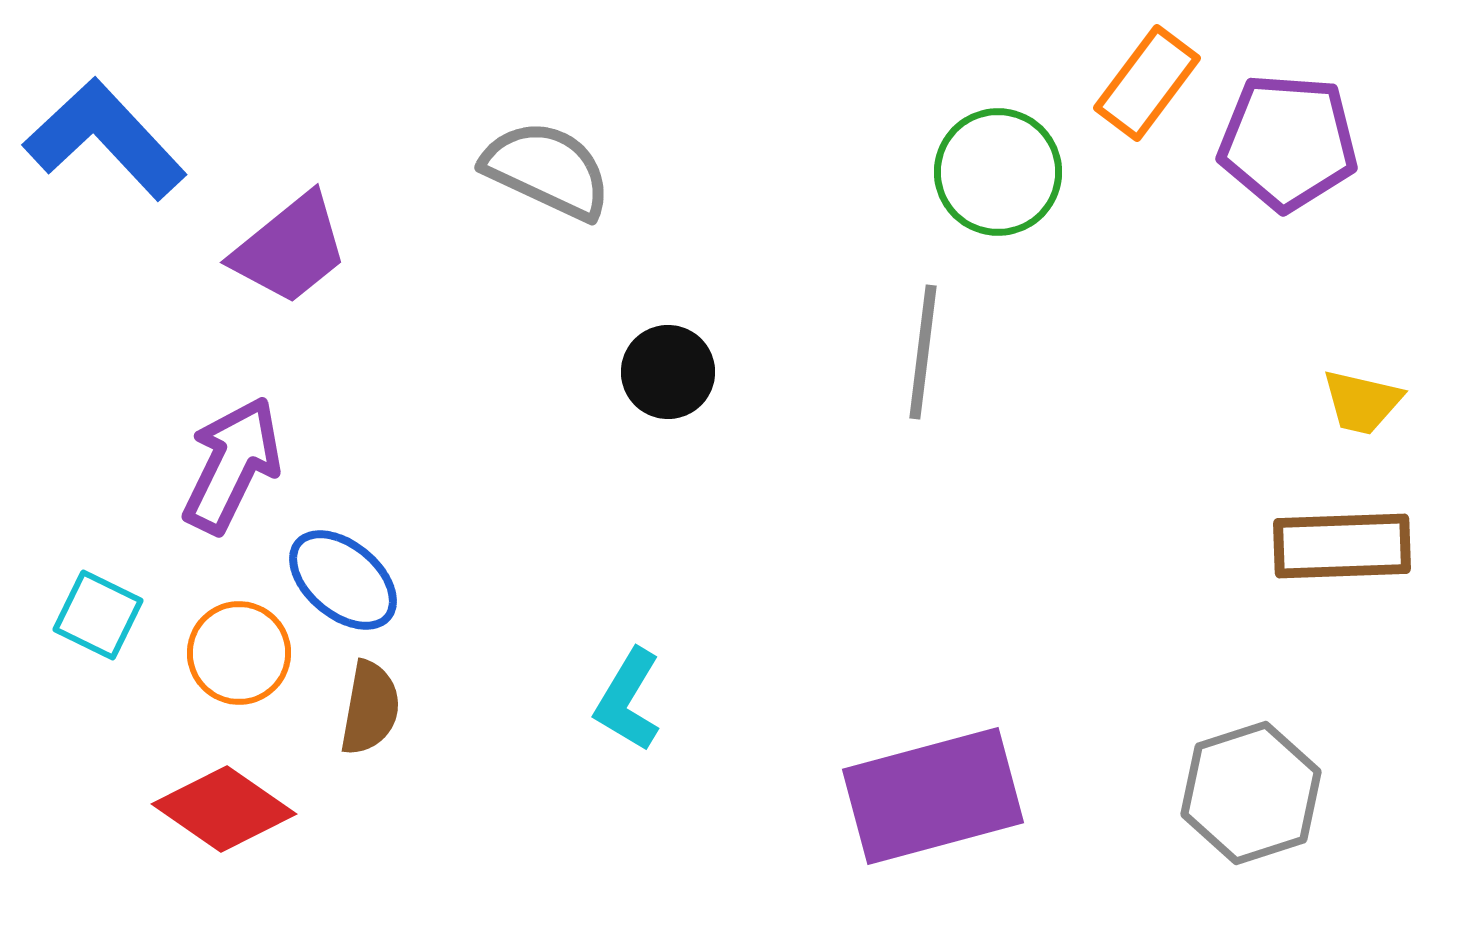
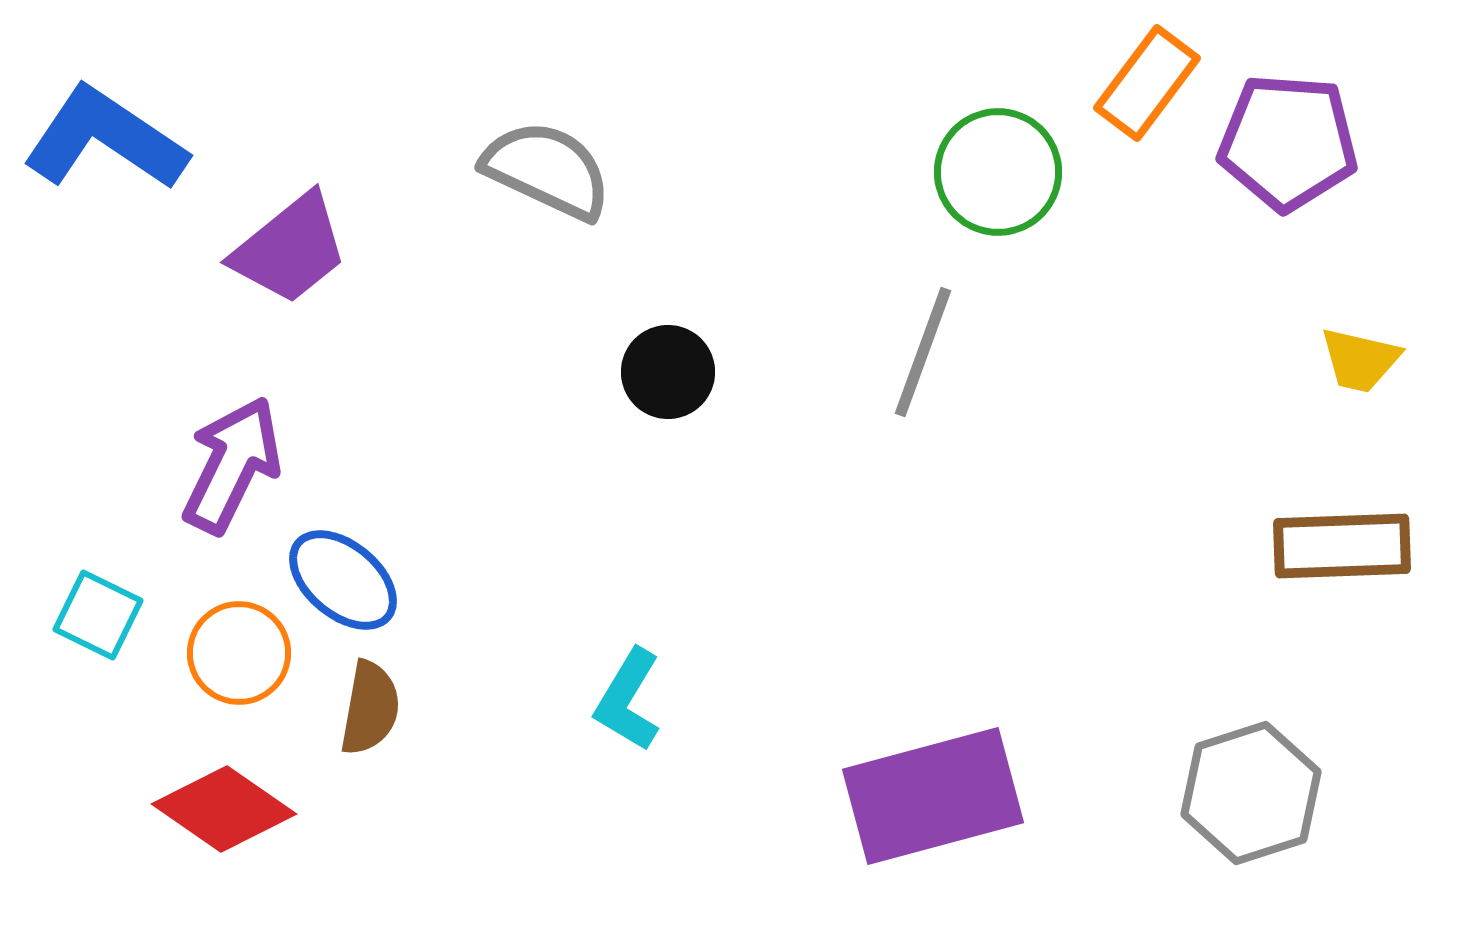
blue L-shape: rotated 13 degrees counterclockwise
gray line: rotated 13 degrees clockwise
yellow trapezoid: moved 2 px left, 42 px up
